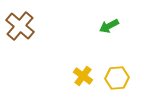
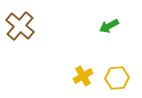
yellow cross: rotated 24 degrees clockwise
